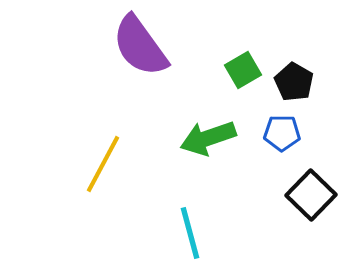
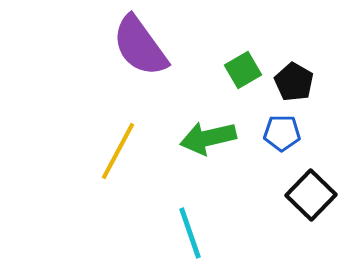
green arrow: rotated 6 degrees clockwise
yellow line: moved 15 px right, 13 px up
cyan line: rotated 4 degrees counterclockwise
